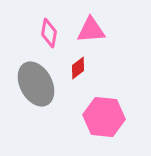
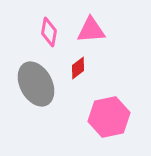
pink diamond: moved 1 px up
pink hexagon: moved 5 px right; rotated 18 degrees counterclockwise
